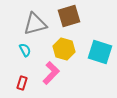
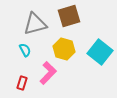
cyan square: rotated 20 degrees clockwise
pink L-shape: moved 3 px left
